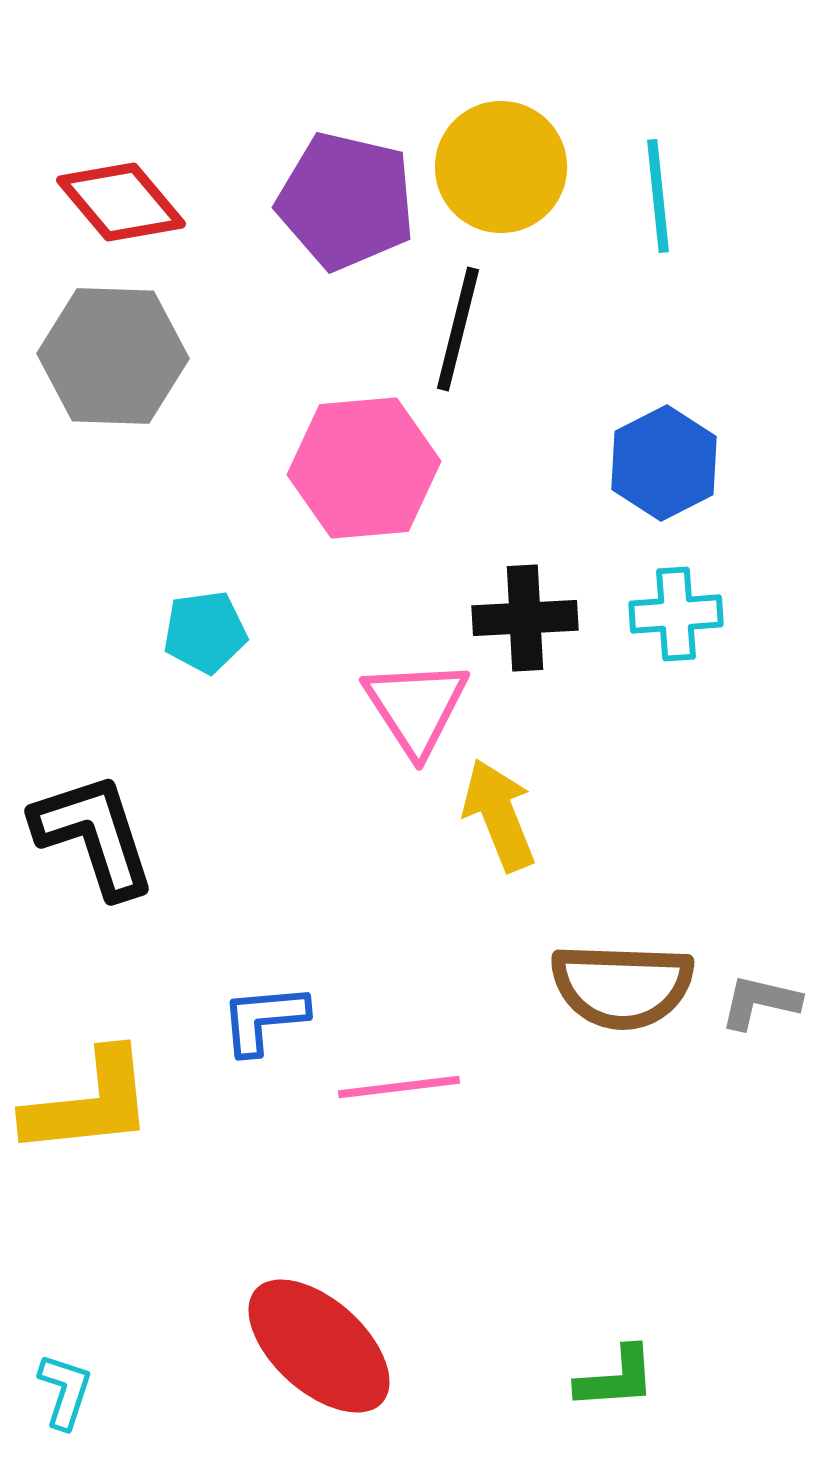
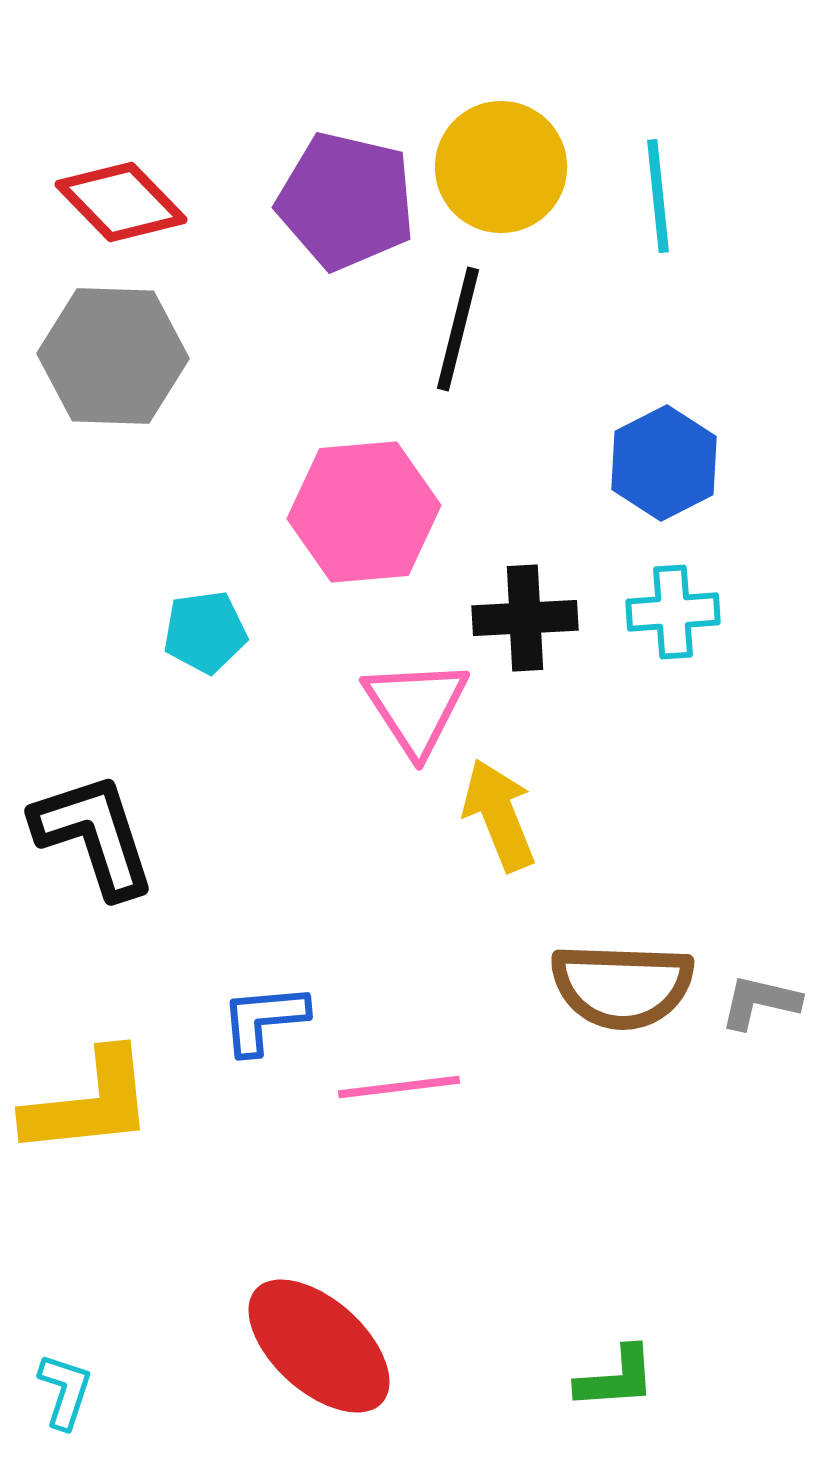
red diamond: rotated 4 degrees counterclockwise
pink hexagon: moved 44 px down
cyan cross: moved 3 px left, 2 px up
